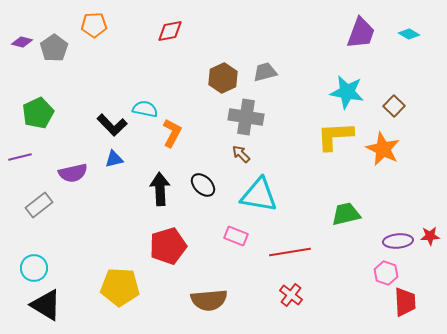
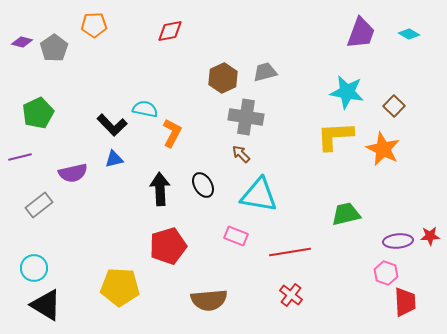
black ellipse: rotated 15 degrees clockwise
